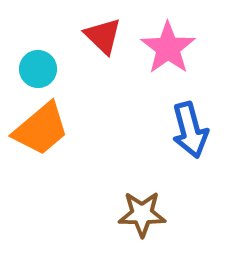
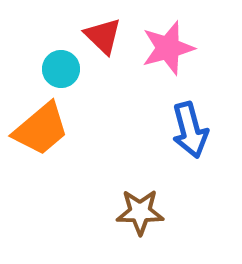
pink star: rotated 20 degrees clockwise
cyan circle: moved 23 px right
brown star: moved 2 px left, 2 px up
